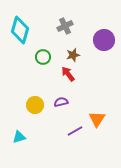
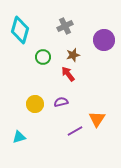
yellow circle: moved 1 px up
